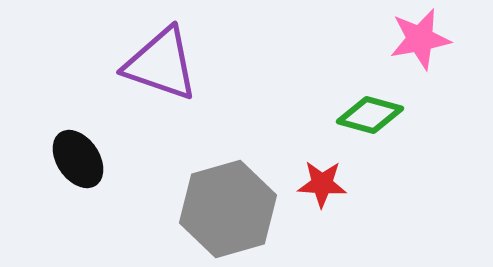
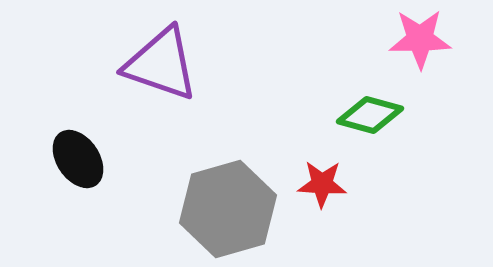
pink star: rotated 10 degrees clockwise
